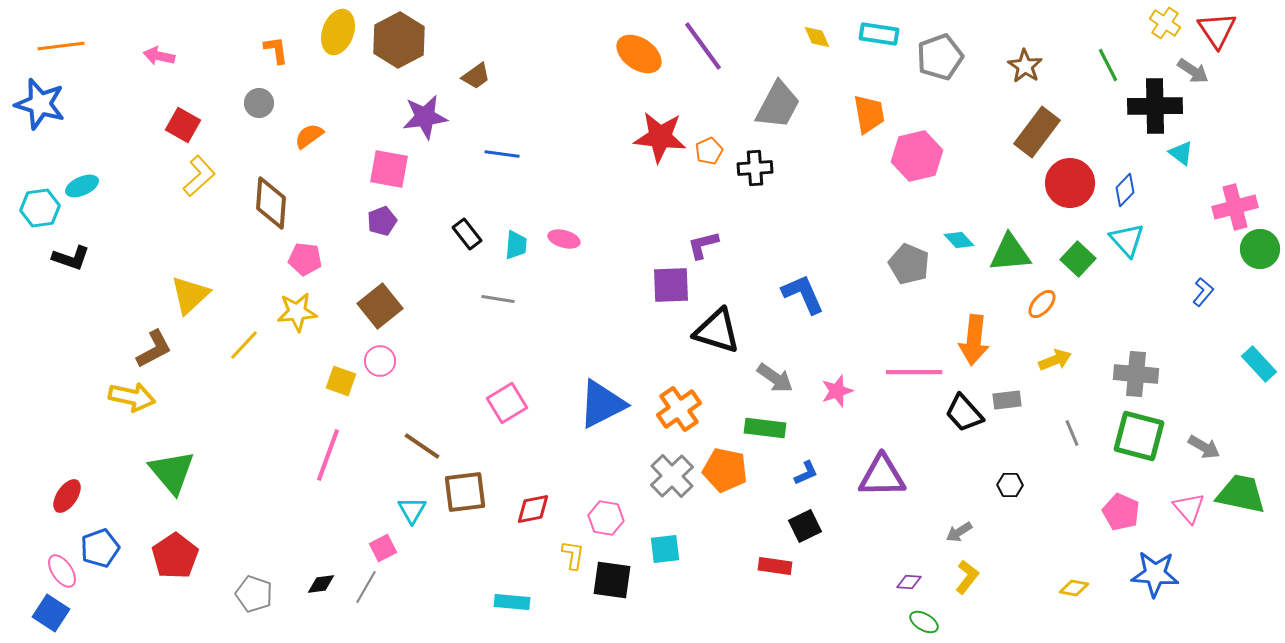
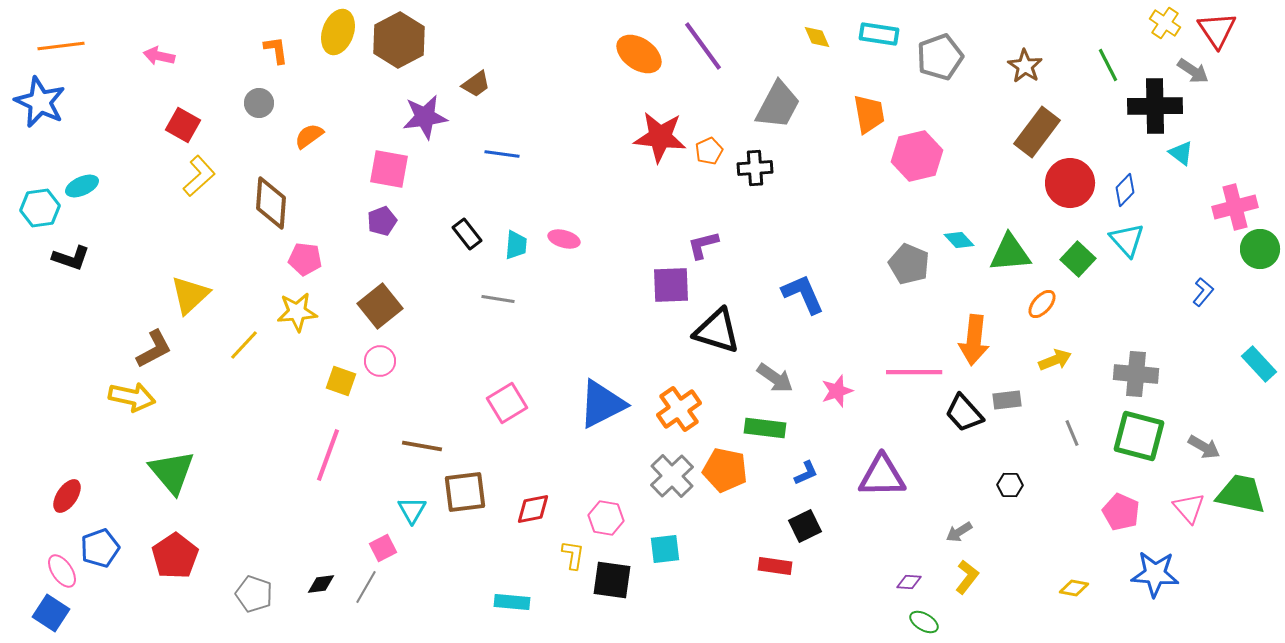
brown trapezoid at (476, 76): moved 8 px down
blue star at (40, 104): moved 2 px up; rotated 9 degrees clockwise
brown line at (422, 446): rotated 24 degrees counterclockwise
